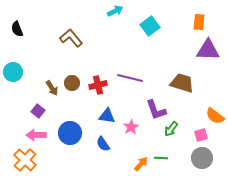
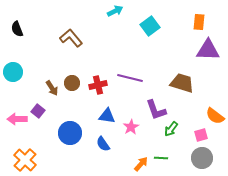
pink arrow: moved 19 px left, 16 px up
